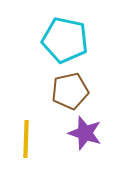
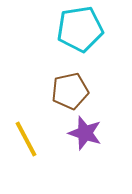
cyan pentagon: moved 15 px right, 11 px up; rotated 21 degrees counterclockwise
yellow line: rotated 30 degrees counterclockwise
